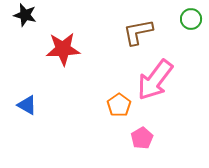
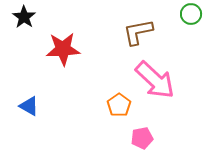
black star: moved 1 px left, 2 px down; rotated 20 degrees clockwise
green circle: moved 5 px up
pink arrow: rotated 84 degrees counterclockwise
blue triangle: moved 2 px right, 1 px down
pink pentagon: rotated 20 degrees clockwise
